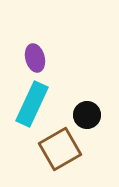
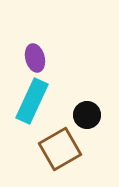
cyan rectangle: moved 3 px up
